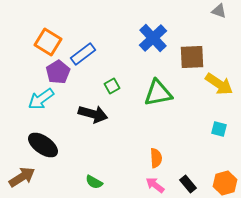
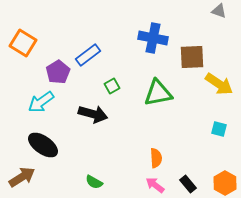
blue cross: rotated 36 degrees counterclockwise
orange square: moved 25 px left, 1 px down
blue rectangle: moved 5 px right, 1 px down
cyan arrow: moved 3 px down
orange hexagon: rotated 15 degrees counterclockwise
